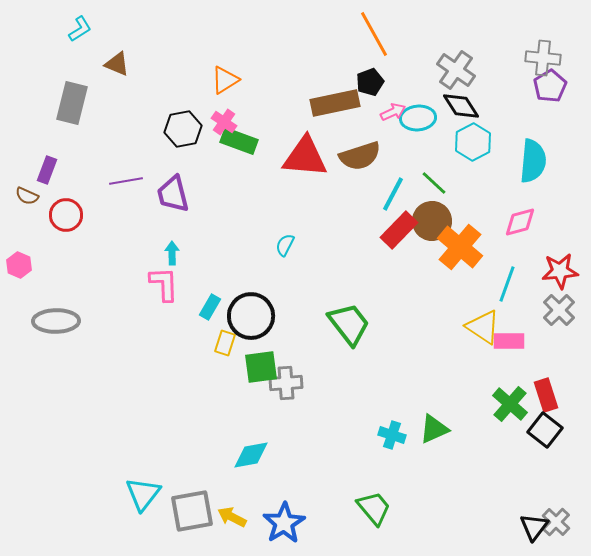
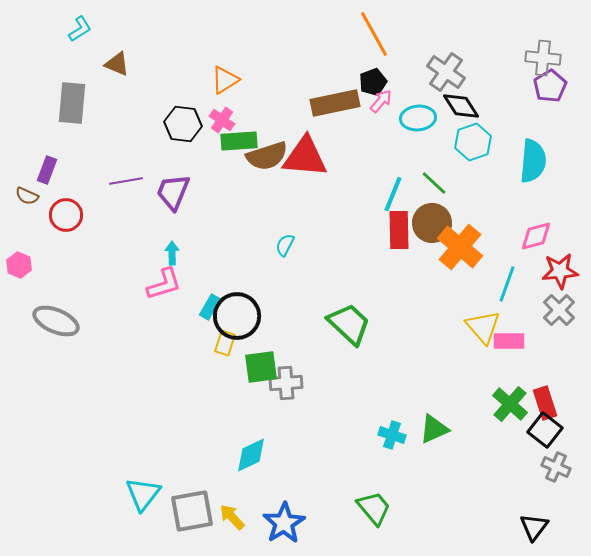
gray cross at (456, 70): moved 10 px left, 2 px down
black pentagon at (370, 82): moved 3 px right
gray rectangle at (72, 103): rotated 9 degrees counterclockwise
pink arrow at (393, 112): moved 12 px left, 11 px up; rotated 25 degrees counterclockwise
pink cross at (224, 122): moved 2 px left, 2 px up
black hexagon at (183, 129): moved 5 px up; rotated 18 degrees clockwise
green rectangle at (239, 141): rotated 24 degrees counterclockwise
cyan hexagon at (473, 142): rotated 9 degrees clockwise
brown semicircle at (360, 156): moved 93 px left
purple trapezoid at (173, 194): moved 2 px up; rotated 36 degrees clockwise
cyan line at (393, 194): rotated 6 degrees counterclockwise
brown circle at (432, 221): moved 2 px down
pink diamond at (520, 222): moved 16 px right, 14 px down
red rectangle at (399, 230): rotated 45 degrees counterclockwise
pink L-shape at (164, 284): rotated 75 degrees clockwise
black circle at (251, 316): moved 14 px left
gray ellipse at (56, 321): rotated 24 degrees clockwise
green trapezoid at (349, 324): rotated 9 degrees counterclockwise
yellow triangle at (483, 327): rotated 15 degrees clockwise
red rectangle at (546, 395): moved 1 px left, 8 px down
cyan diamond at (251, 455): rotated 15 degrees counterclockwise
yellow arrow at (232, 517): rotated 20 degrees clockwise
gray cross at (556, 522): moved 55 px up; rotated 20 degrees counterclockwise
